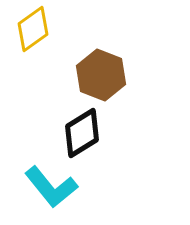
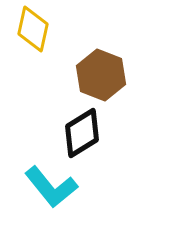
yellow diamond: rotated 42 degrees counterclockwise
